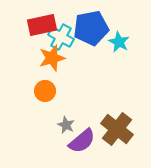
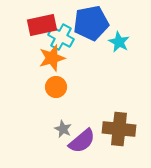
blue pentagon: moved 5 px up
orange circle: moved 11 px right, 4 px up
gray star: moved 3 px left, 4 px down
brown cross: moved 2 px right; rotated 32 degrees counterclockwise
